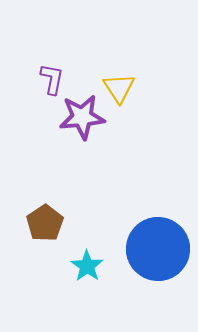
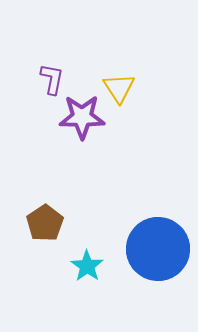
purple star: rotated 6 degrees clockwise
